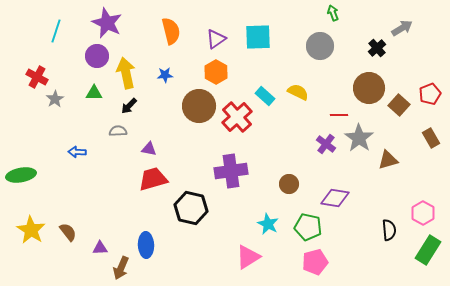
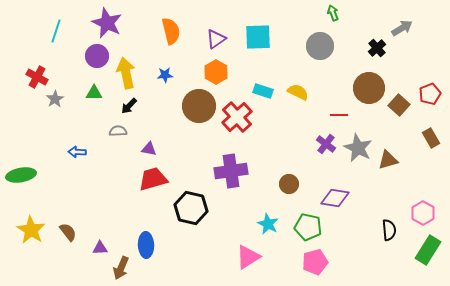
cyan rectangle at (265, 96): moved 2 px left, 5 px up; rotated 24 degrees counterclockwise
gray star at (359, 138): moved 1 px left, 10 px down; rotated 8 degrees counterclockwise
